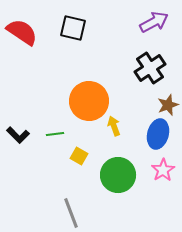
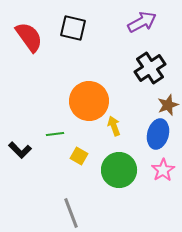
purple arrow: moved 12 px left
red semicircle: moved 7 px right, 5 px down; rotated 20 degrees clockwise
black L-shape: moved 2 px right, 15 px down
green circle: moved 1 px right, 5 px up
